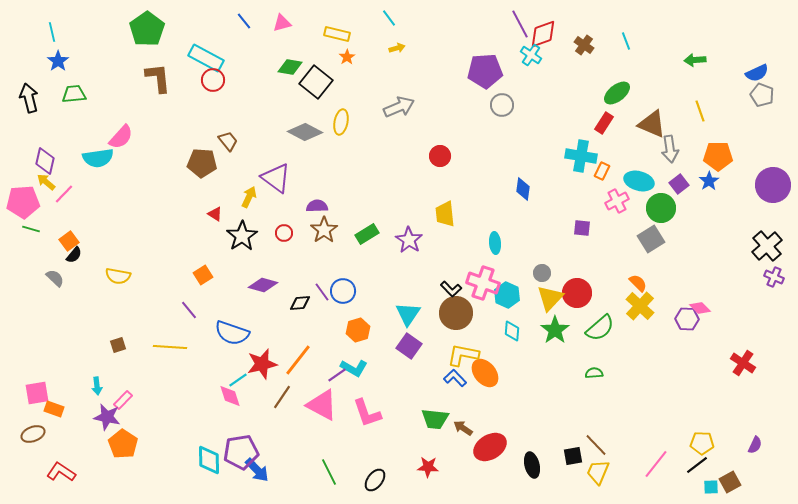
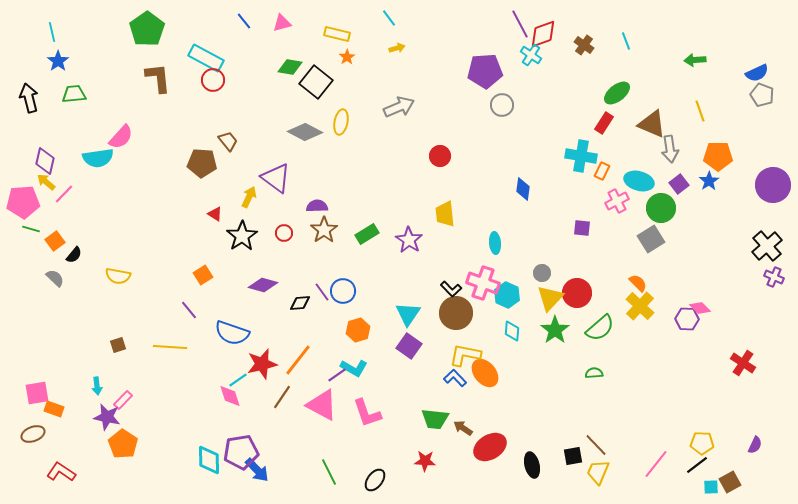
orange square at (69, 241): moved 14 px left
yellow L-shape at (463, 355): moved 2 px right
red star at (428, 467): moved 3 px left, 6 px up
